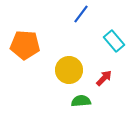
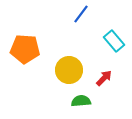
orange pentagon: moved 4 px down
